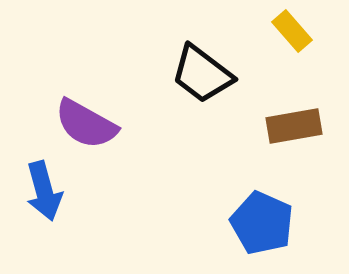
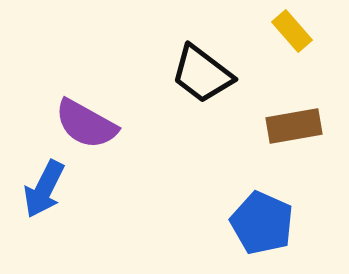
blue arrow: moved 2 px up; rotated 42 degrees clockwise
